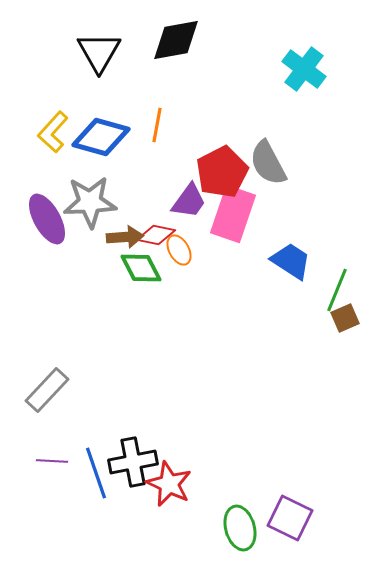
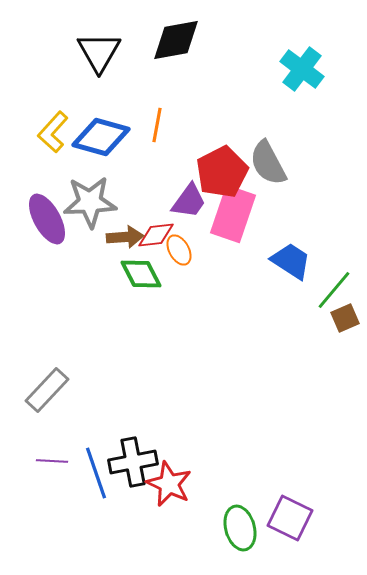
cyan cross: moved 2 px left
red diamond: rotated 18 degrees counterclockwise
green diamond: moved 6 px down
green line: moved 3 px left; rotated 18 degrees clockwise
